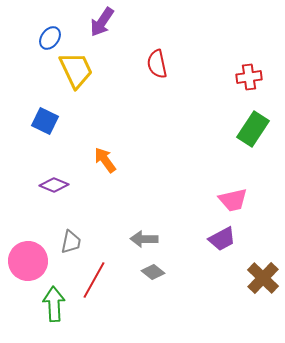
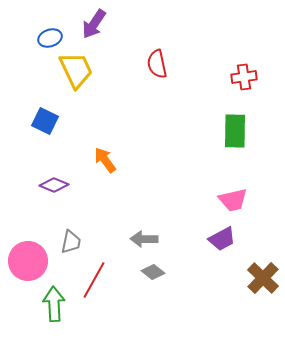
purple arrow: moved 8 px left, 2 px down
blue ellipse: rotated 35 degrees clockwise
red cross: moved 5 px left
green rectangle: moved 18 px left, 2 px down; rotated 32 degrees counterclockwise
